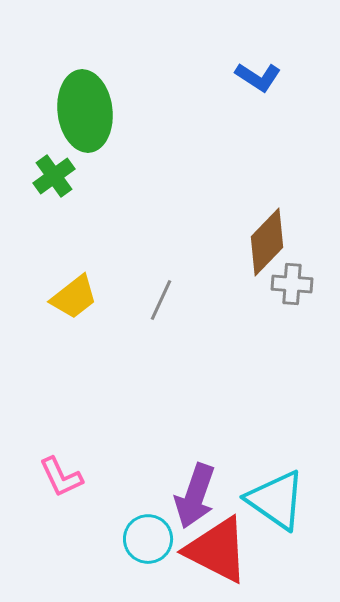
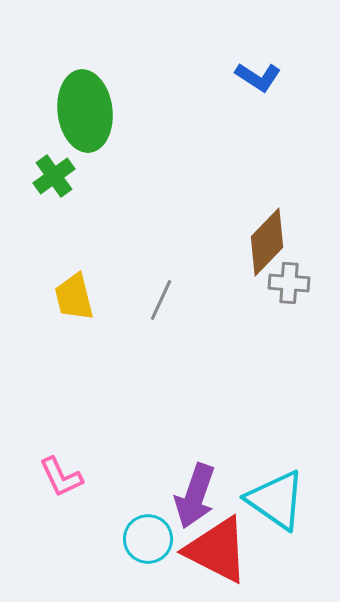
gray cross: moved 3 px left, 1 px up
yellow trapezoid: rotated 114 degrees clockwise
